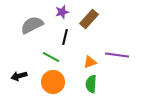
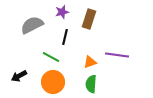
brown rectangle: rotated 24 degrees counterclockwise
black arrow: rotated 14 degrees counterclockwise
